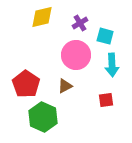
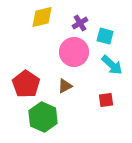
pink circle: moved 2 px left, 3 px up
cyan arrow: rotated 45 degrees counterclockwise
